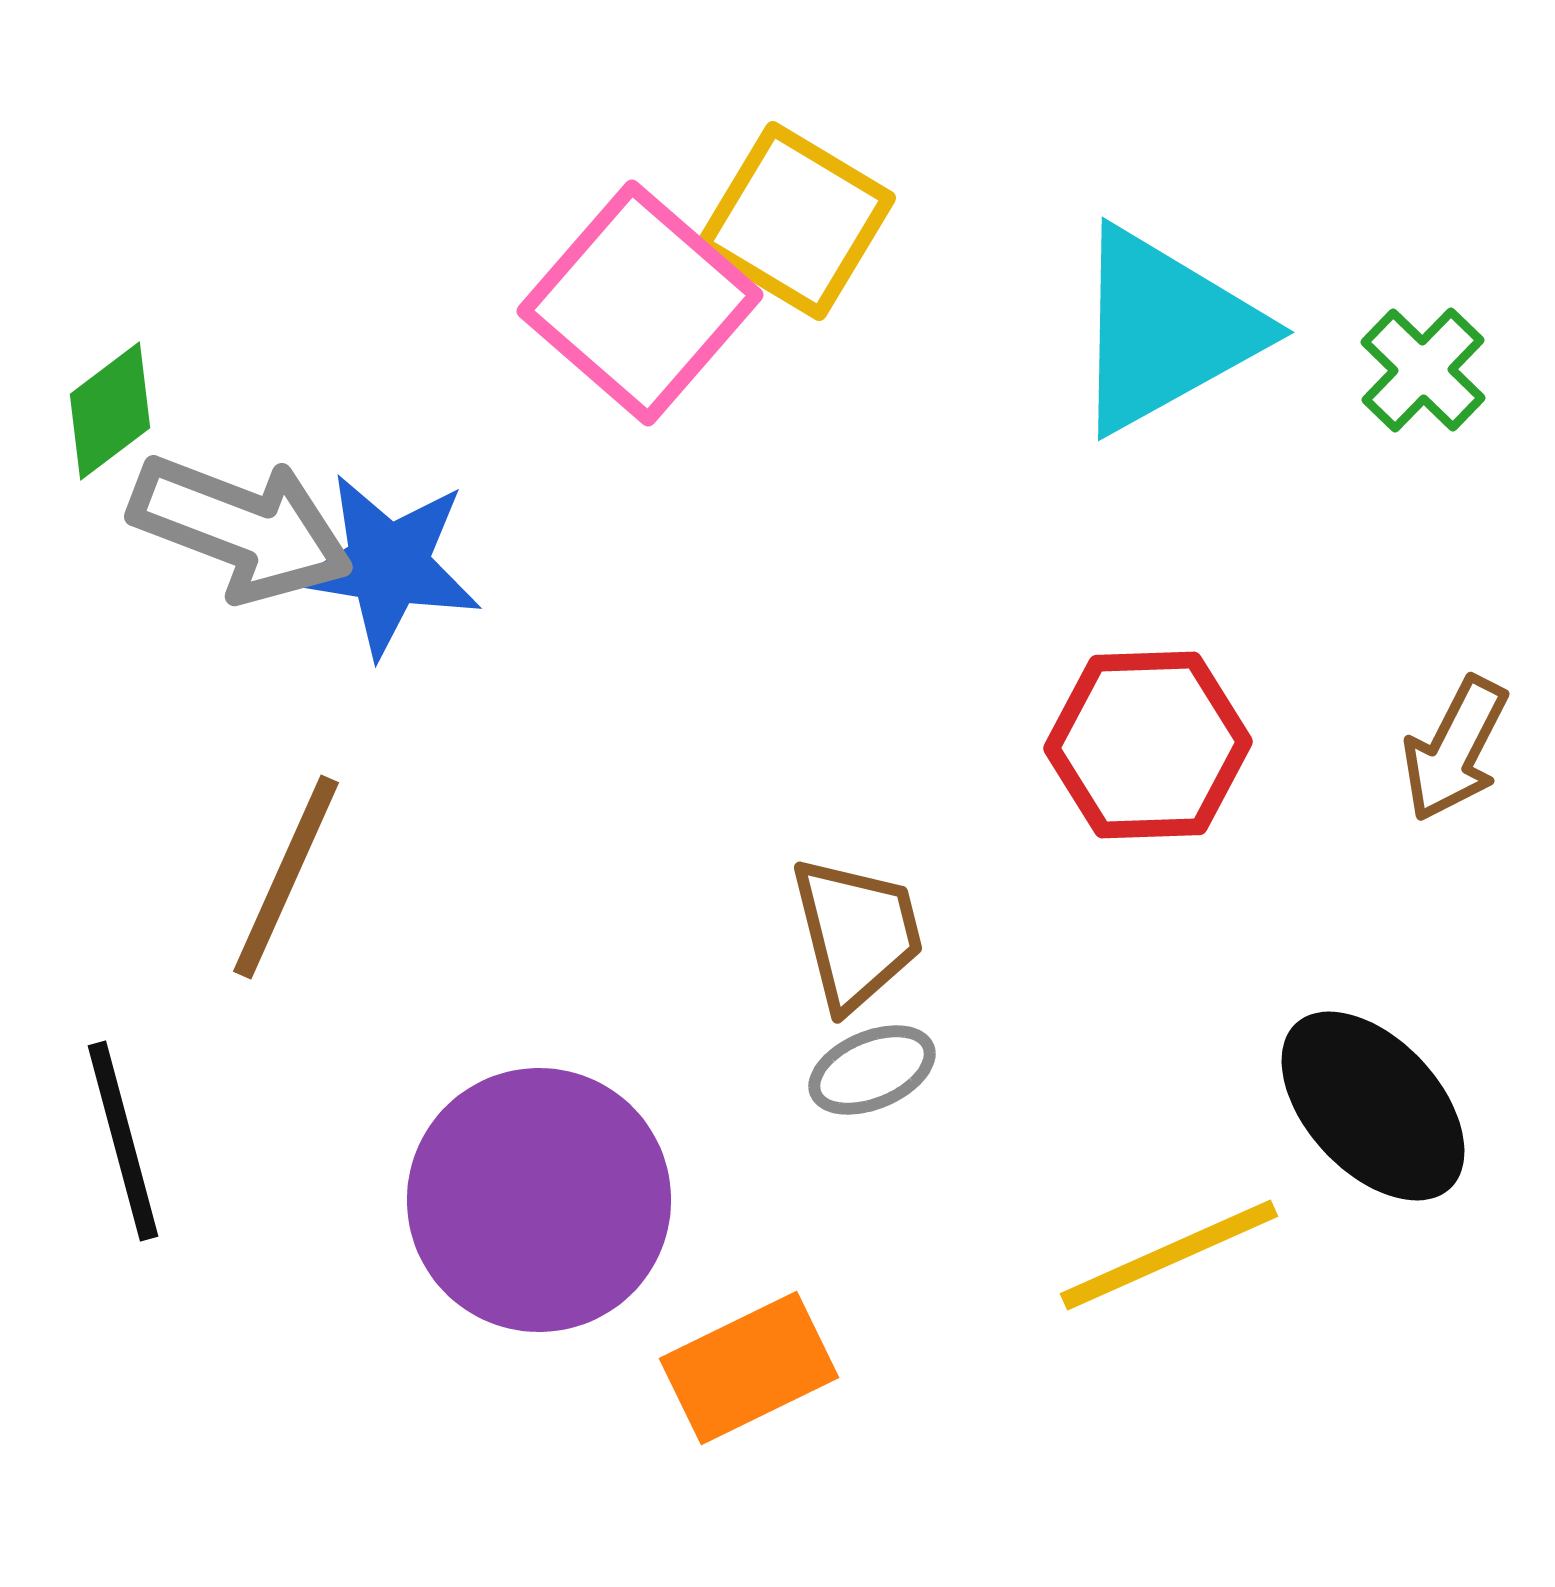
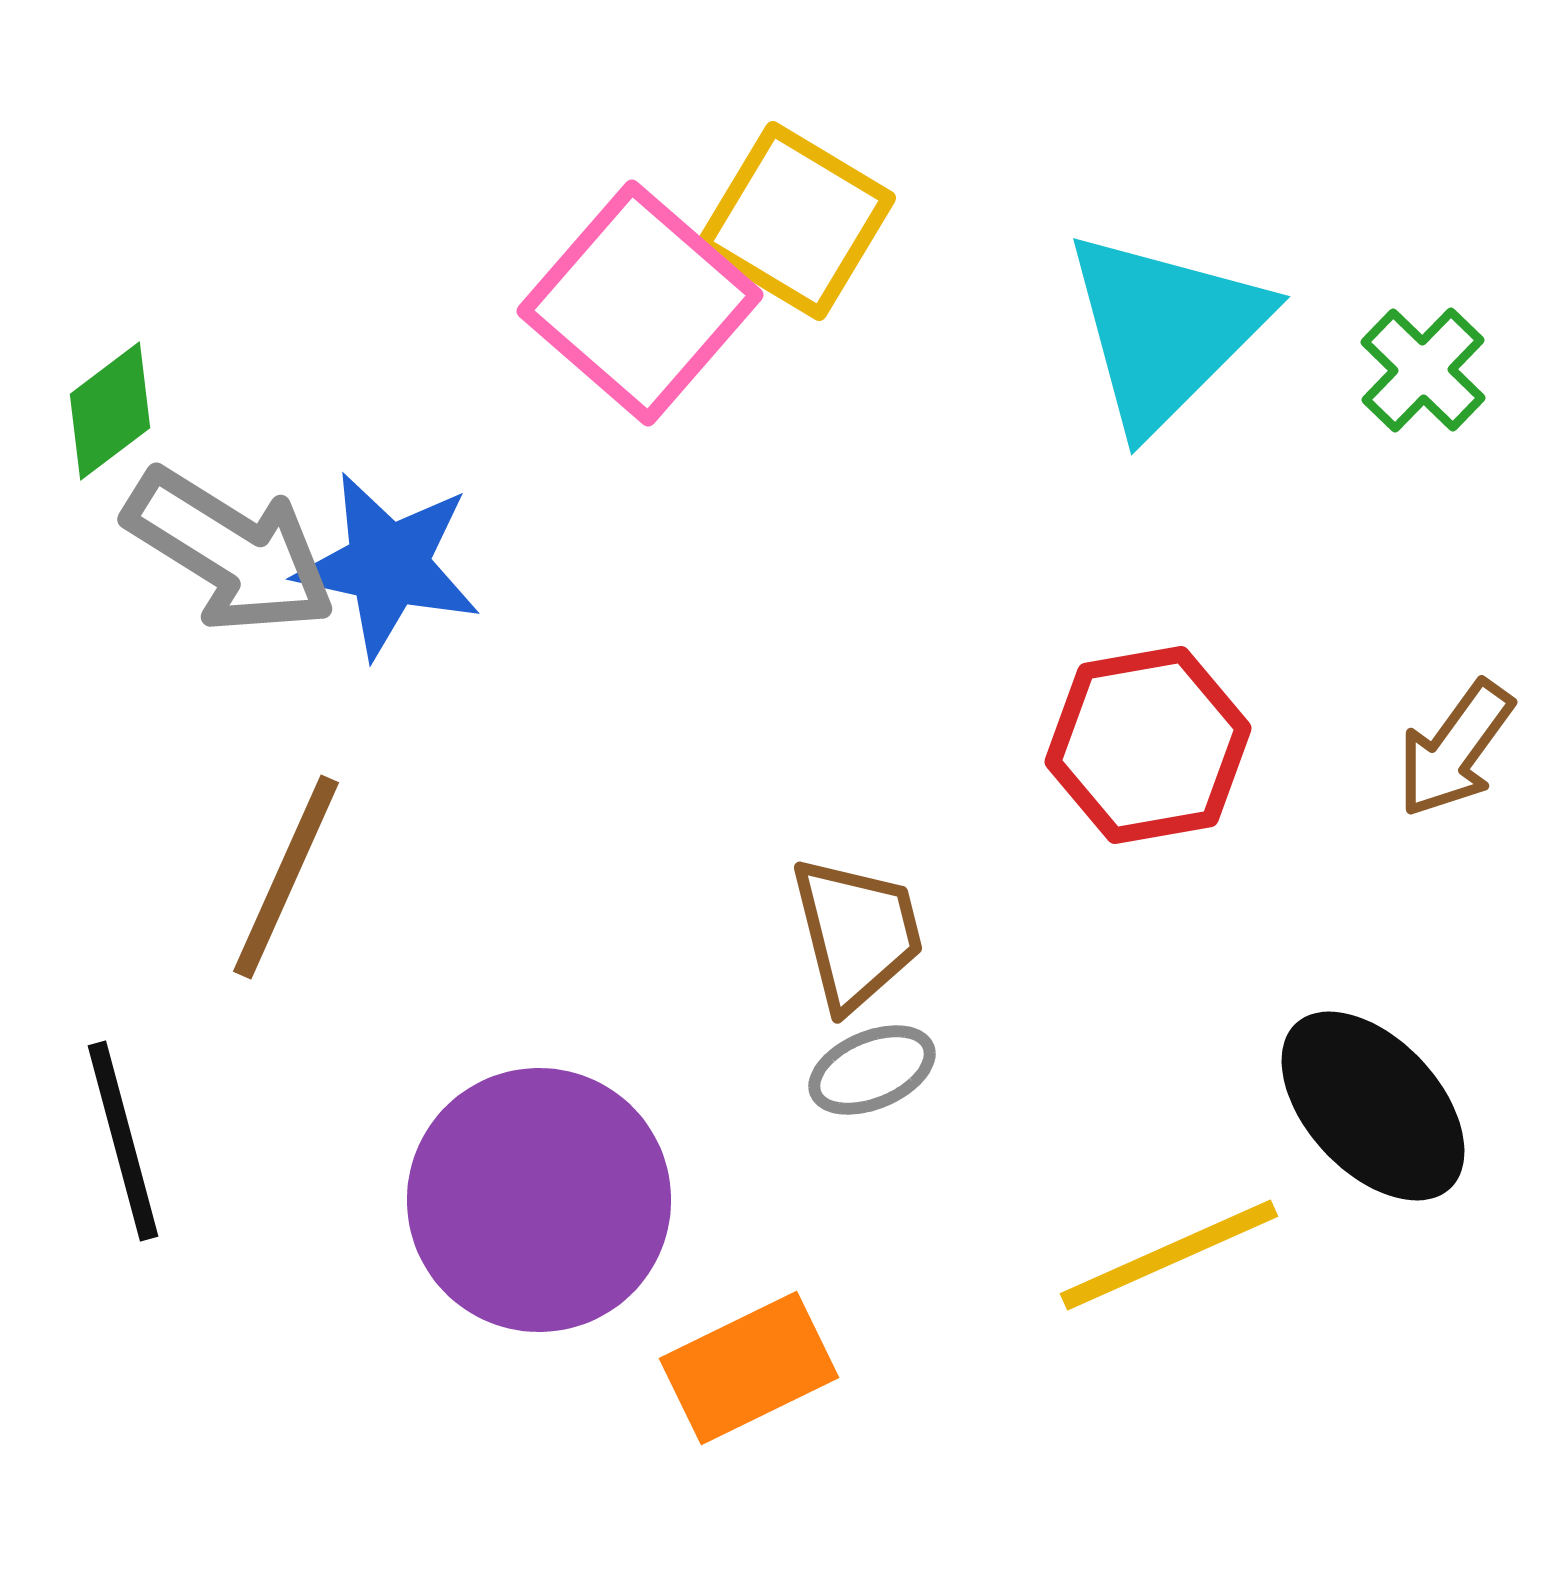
cyan triangle: rotated 16 degrees counterclockwise
gray arrow: moved 11 px left, 23 px down; rotated 11 degrees clockwise
blue star: rotated 3 degrees clockwise
red hexagon: rotated 8 degrees counterclockwise
brown arrow: rotated 9 degrees clockwise
